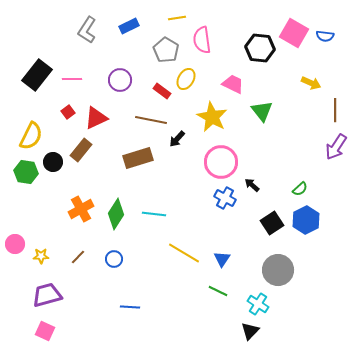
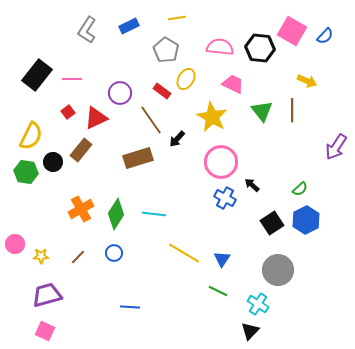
pink square at (294, 33): moved 2 px left, 2 px up
blue semicircle at (325, 36): rotated 54 degrees counterclockwise
pink semicircle at (202, 40): moved 18 px right, 7 px down; rotated 104 degrees clockwise
purple circle at (120, 80): moved 13 px down
yellow arrow at (311, 83): moved 4 px left, 2 px up
brown line at (335, 110): moved 43 px left
brown line at (151, 120): rotated 44 degrees clockwise
blue circle at (114, 259): moved 6 px up
